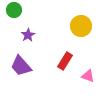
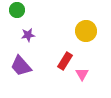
green circle: moved 3 px right
yellow circle: moved 5 px right, 5 px down
purple star: rotated 24 degrees clockwise
pink triangle: moved 6 px left, 2 px up; rotated 40 degrees clockwise
